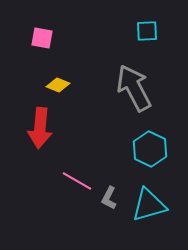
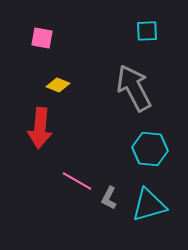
cyan hexagon: rotated 20 degrees counterclockwise
